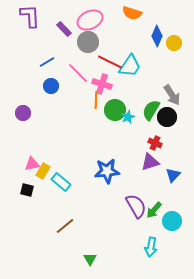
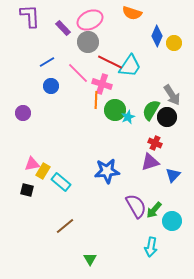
purple rectangle: moved 1 px left, 1 px up
